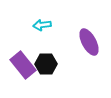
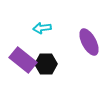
cyan arrow: moved 3 px down
purple rectangle: moved 5 px up; rotated 12 degrees counterclockwise
